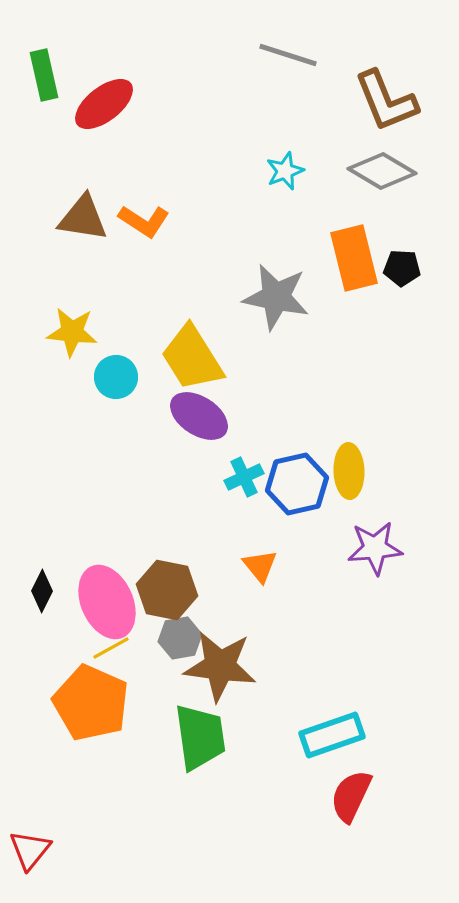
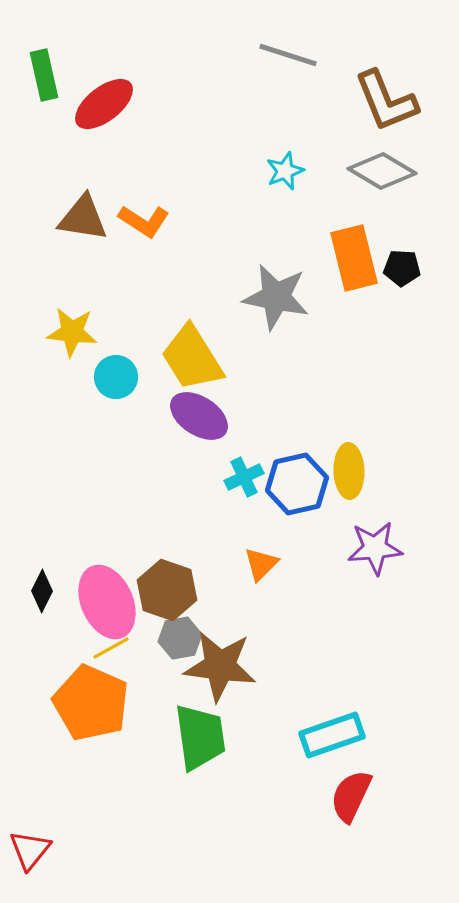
orange triangle: moved 1 px right, 2 px up; rotated 24 degrees clockwise
brown hexagon: rotated 8 degrees clockwise
